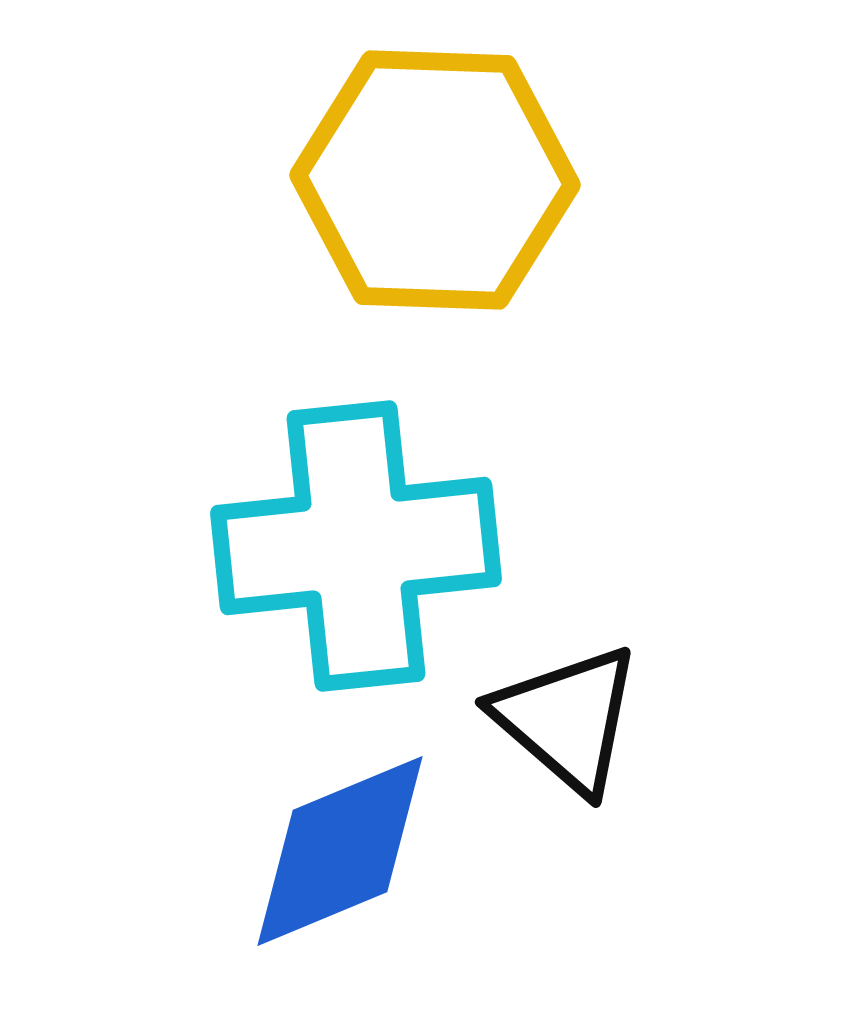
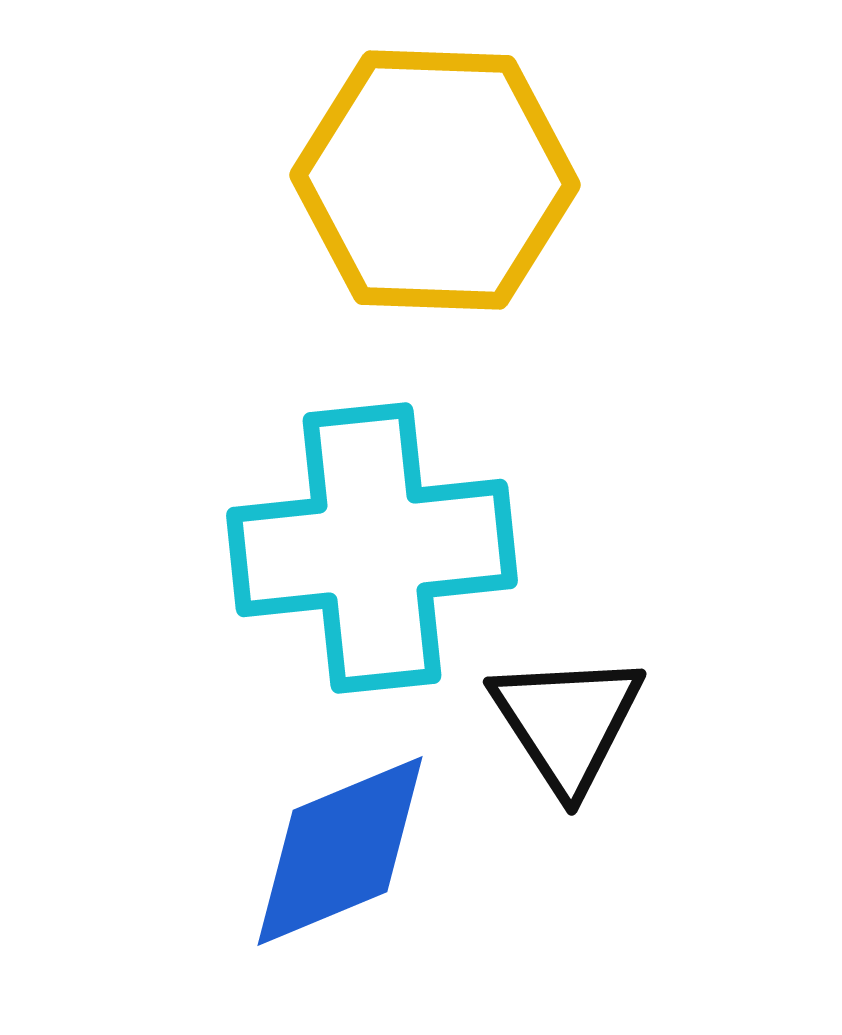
cyan cross: moved 16 px right, 2 px down
black triangle: moved 3 px down; rotated 16 degrees clockwise
